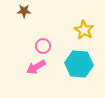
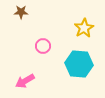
brown star: moved 3 px left, 1 px down
yellow star: moved 2 px up; rotated 12 degrees clockwise
pink arrow: moved 11 px left, 14 px down
